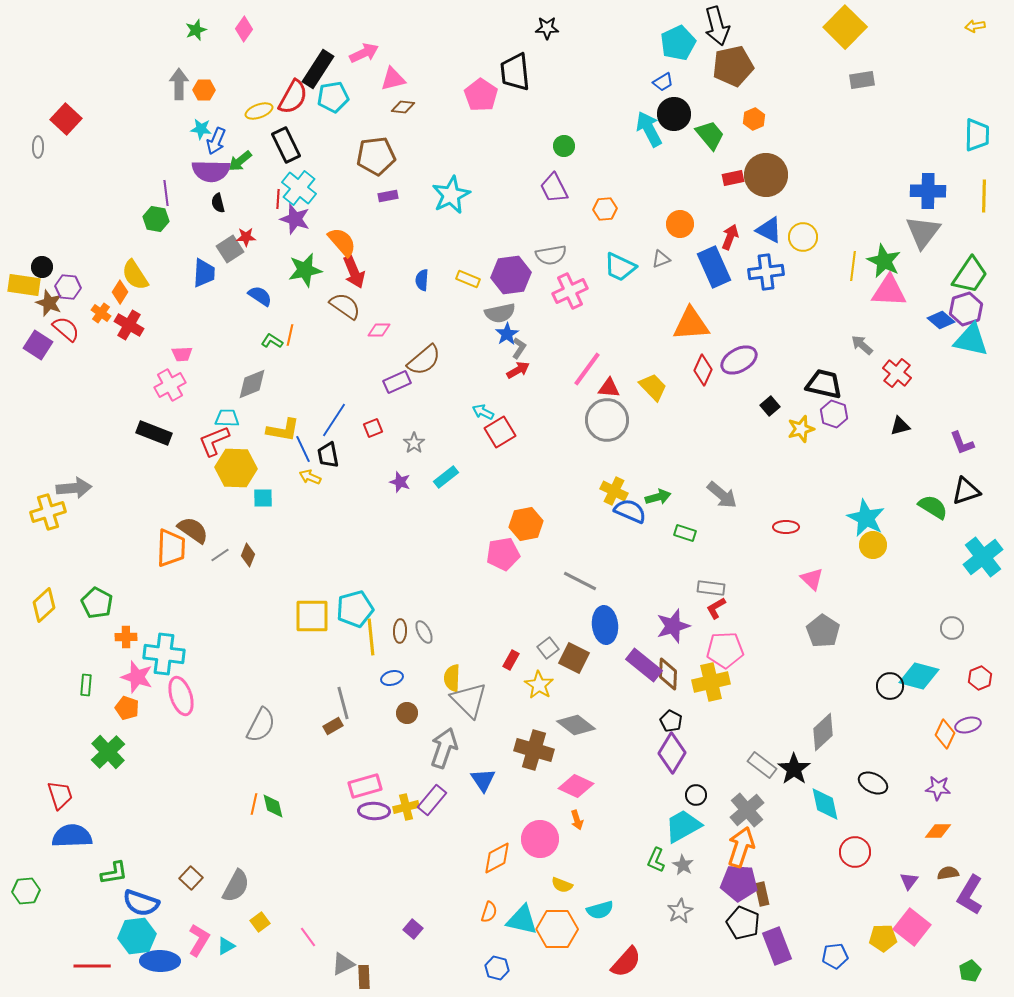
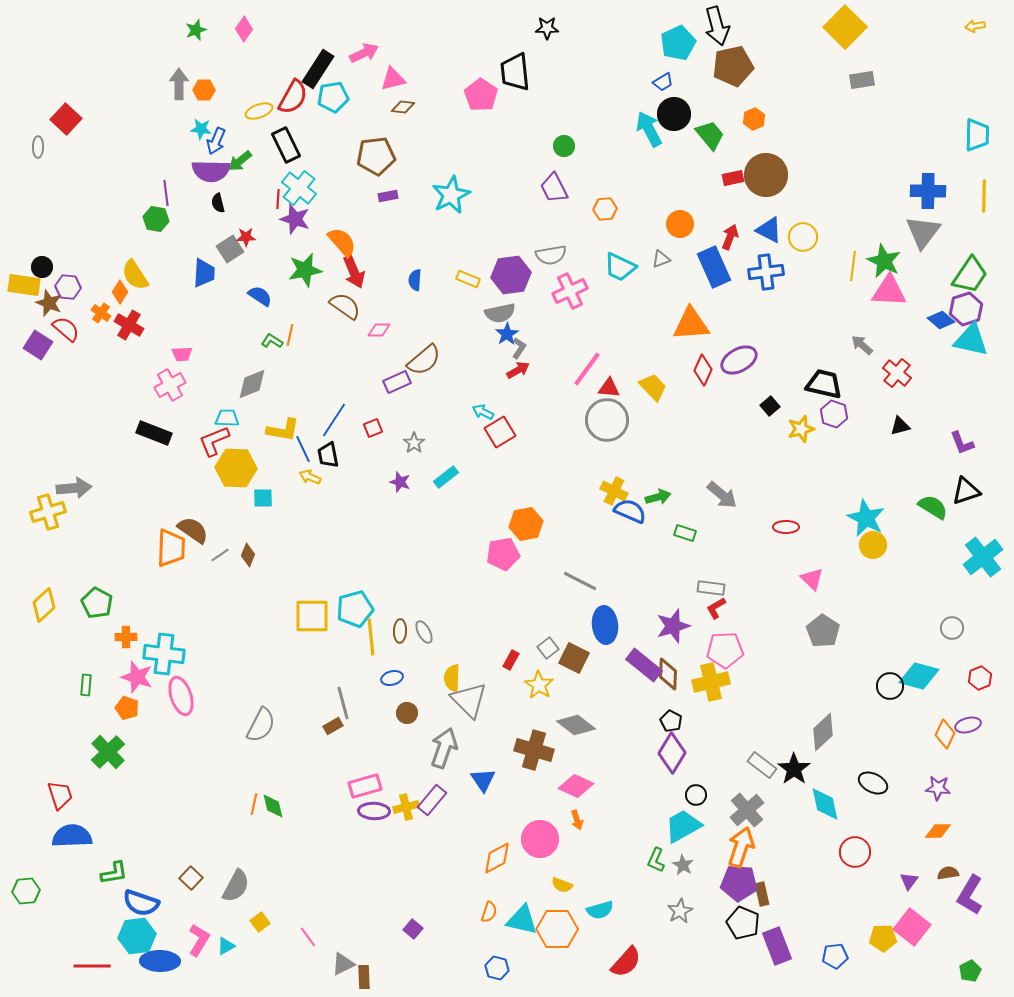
blue semicircle at (422, 280): moved 7 px left
